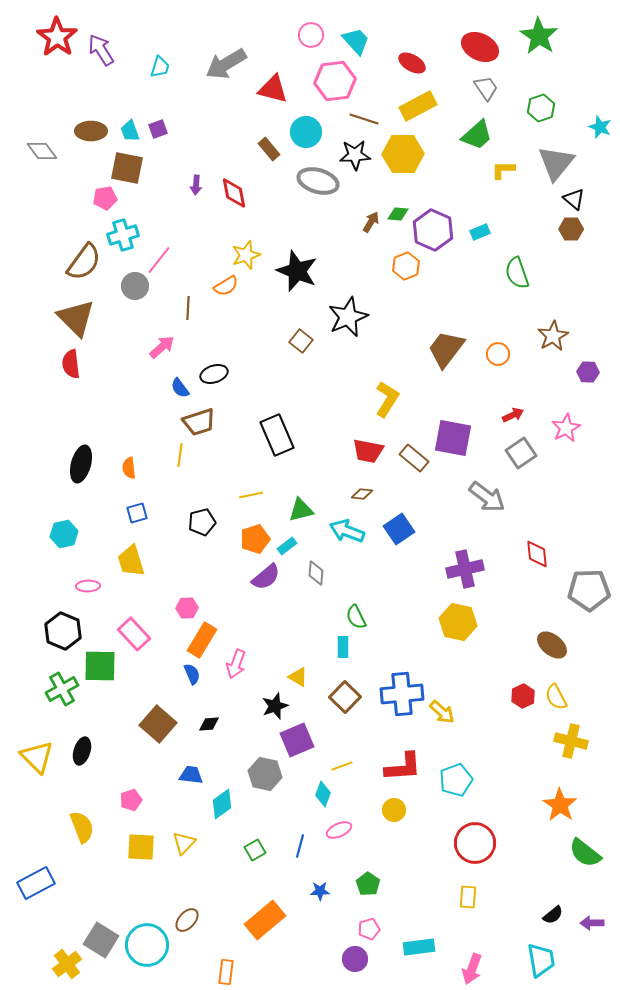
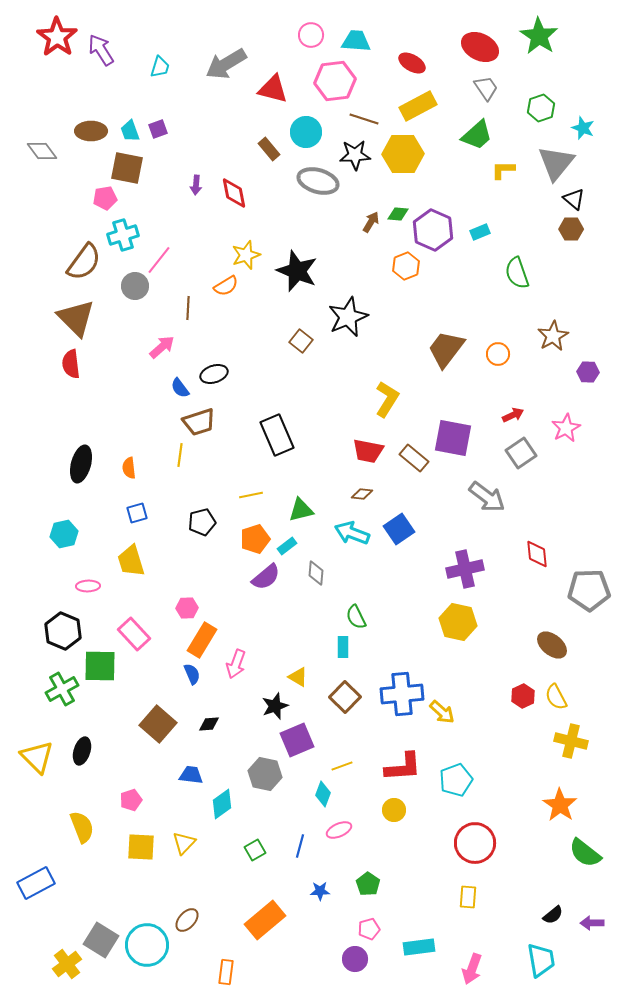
cyan trapezoid at (356, 41): rotated 44 degrees counterclockwise
cyan star at (600, 127): moved 17 px left, 1 px down
cyan arrow at (347, 531): moved 5 px right, 2 px down
